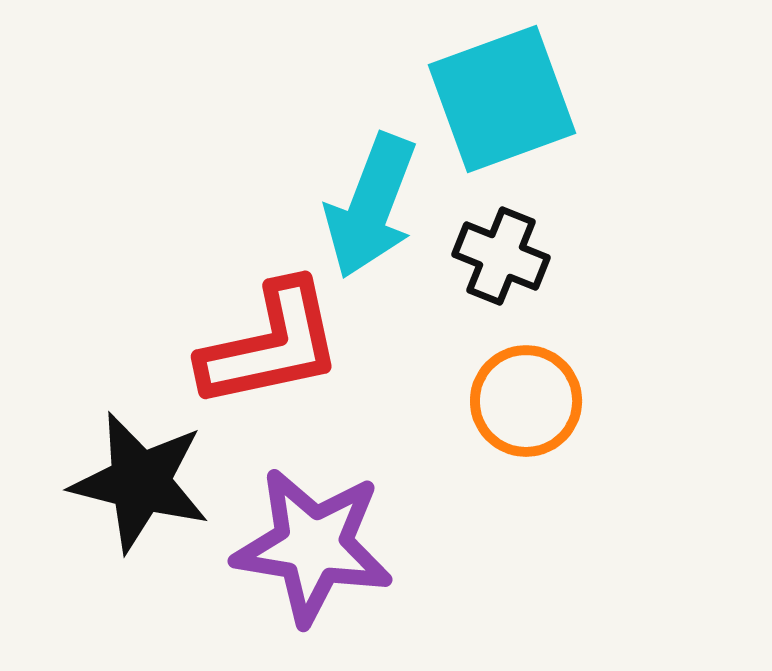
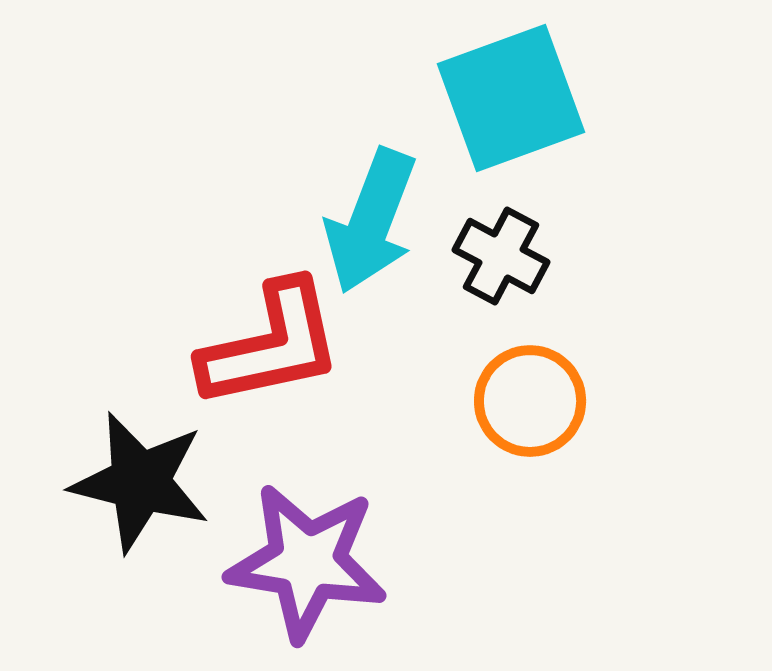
cyan square: moved 9 px right, 1 px up
cyan arrow: moved 15 px down
black cross: rotated 6 degrees clockwise
orange circle: moved 4 px right
purple star: moved 6 px left, 16 px down
